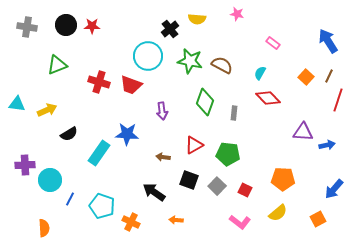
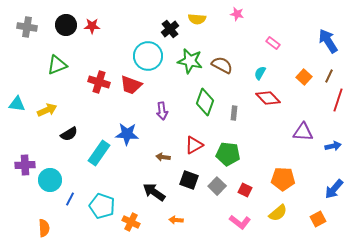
orange square at (306, 77): moved 2 px left
blue arrow at (327, 145): moved 6 px right, 1 px down
